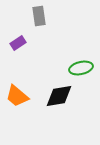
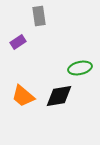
purple rectangle: moved 1 px up
green ellipse: moved 1 px left
orange trapezoid: moved 6 px right
